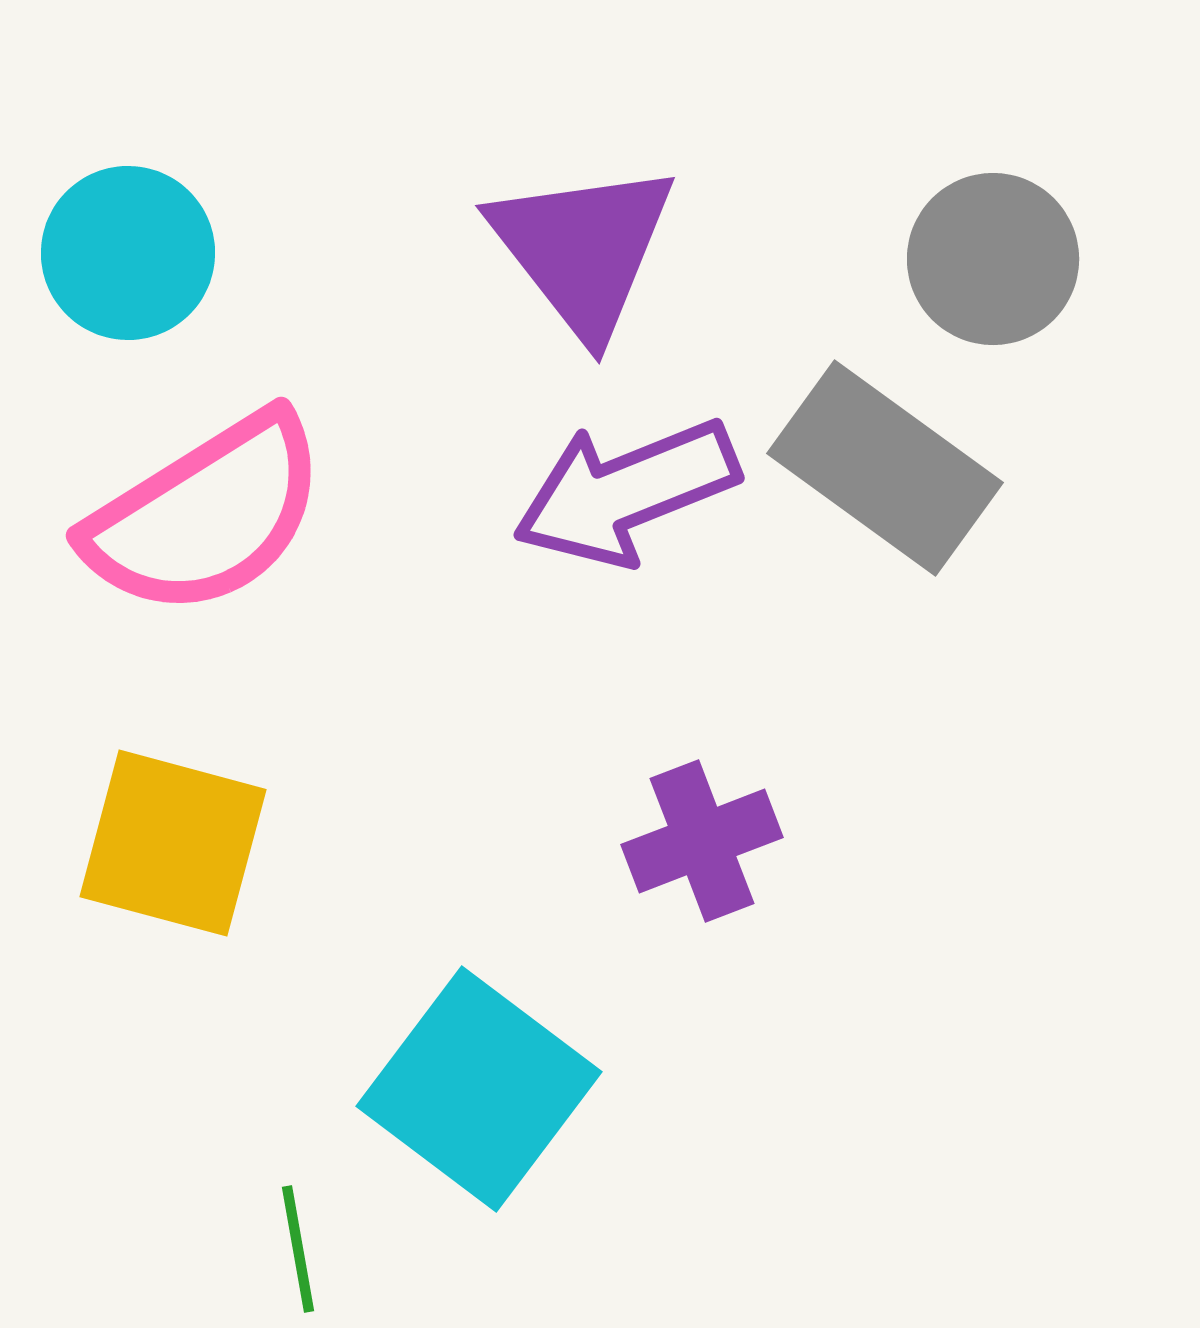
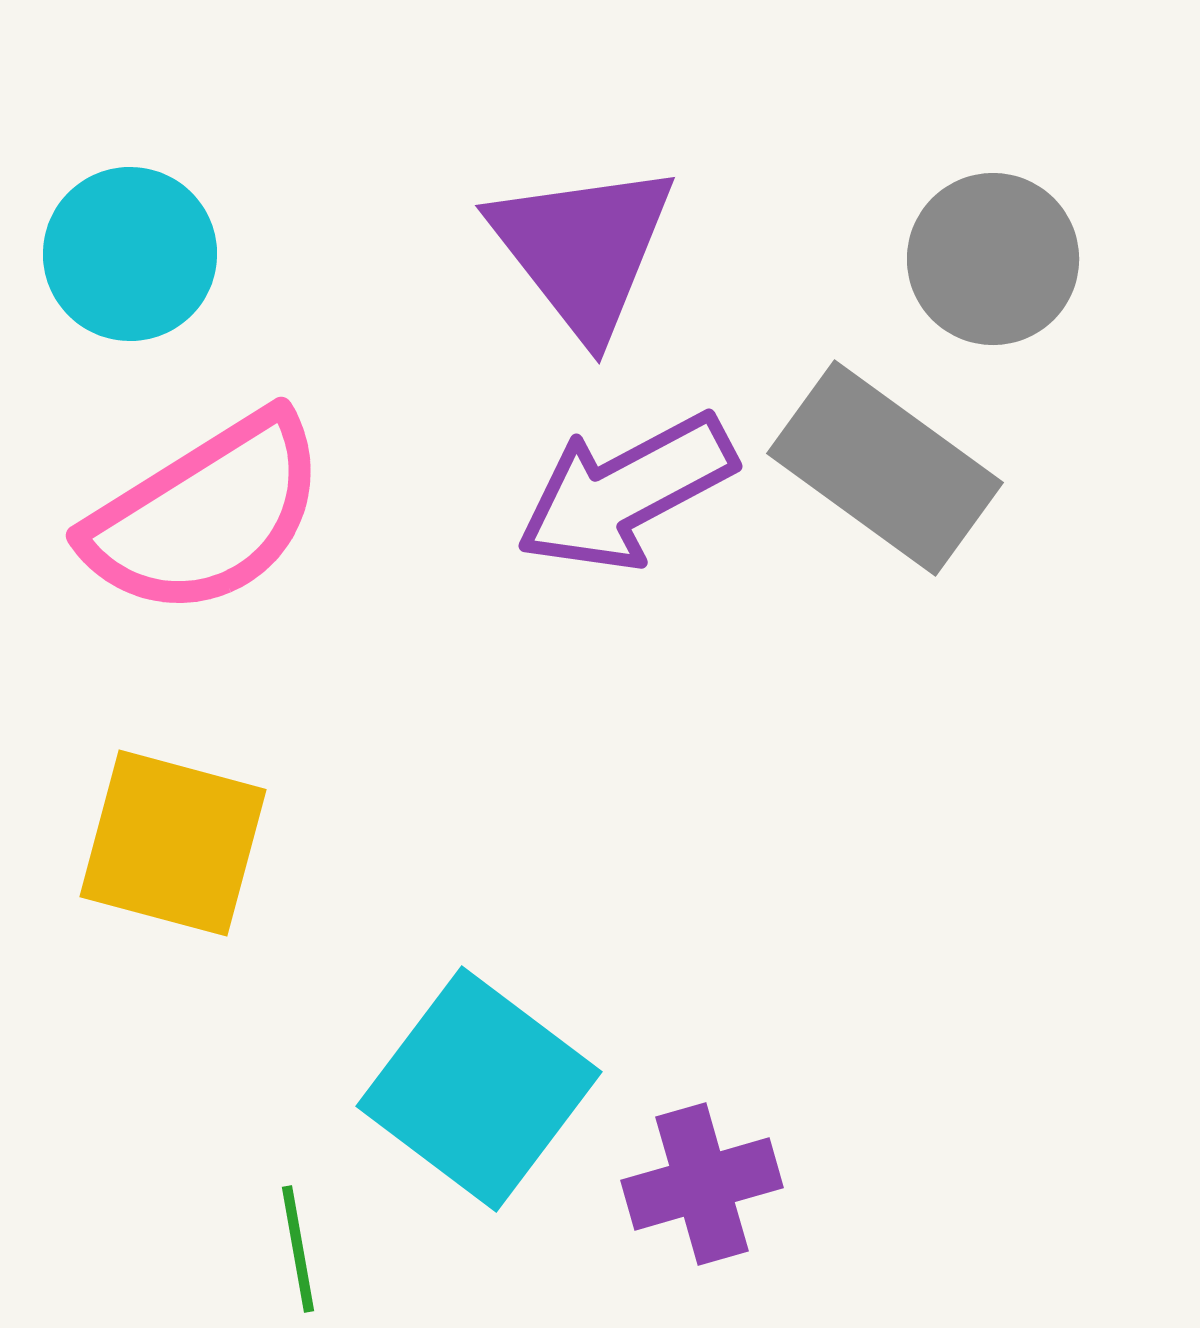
cyan circle: moved 2 px right, 1 px down
purple arrow: rotated 6 degrees counterclockwise
purple cross: moved 343 px down; rotated 5 degrees clockwise
